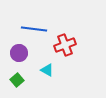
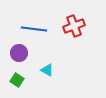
red cross: moved 9 px right, 19 px up
green square: rotated 16 degrees counterclockwise
